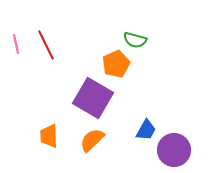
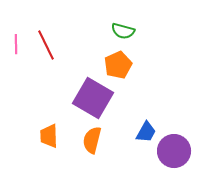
green semicircle: moved 12 px left, 9 px up
pink line: rotated 12 degrees clockwise
orange pentagon: moved 2 px right, 1 px down
blue trapezoid: moved 2 px down
orange semicircle: rotated 32 degrees counterclockwise
purple circle: moved 1 px down
